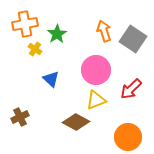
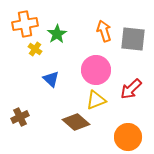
gray square: rotated 28 degrees counterclockwise
brown diamond: rotated 12 degrees clockwise
